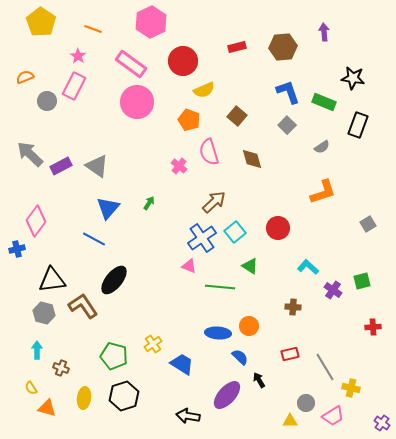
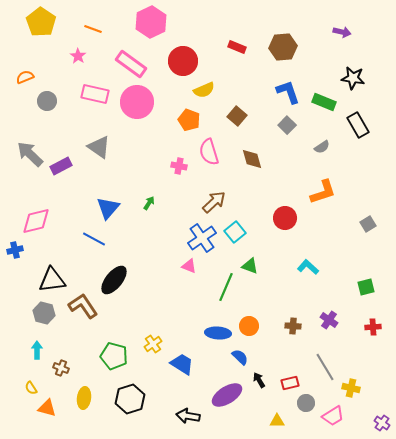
purple arrow at (324, 32): moved 18 px right; rotated 108 degrees clockwise
red rectangle at (237, 47): rotated 36 degrees clockwise
pink rectangle at (74, 86): moved 21 px right, 8 px down; rotated 76 degrees clockwise
black rectangle at (358, 125): rotated 50 degrees counterclockwise
gray triangle at (97, 166): moved 2 px right, 19 px up
pink cross at (179, 166): rotated 28 degrees counterclockwise
pink diamond at (36, 221): rotated 40 degrees clockwise
red circle at (278, 228): moved 7 px right, 10 px up
blue cross at (17, 249): moved 2 px left, 1 px down
green triangle at (250, 266): rotated 12 degrees counterclockwise
green square at (362, 281): moved 4 px right, 6 px down
green line at (220, 287): moved 6 px right; rotated 72 degrees counterclockwise
purple cross at (333, 290): moved 4 px left, 30 px down
brown cross at (293, 307): moved 19 px down
red rectangle at (290, 354): moved 29 px down
purple ellipse at (227, 395): rotated 16 degrees clockwise
black hexagon at (124, 396): moved 6 px right, 3 px down
yellow triangle at (290, 421): moved 13 px left
